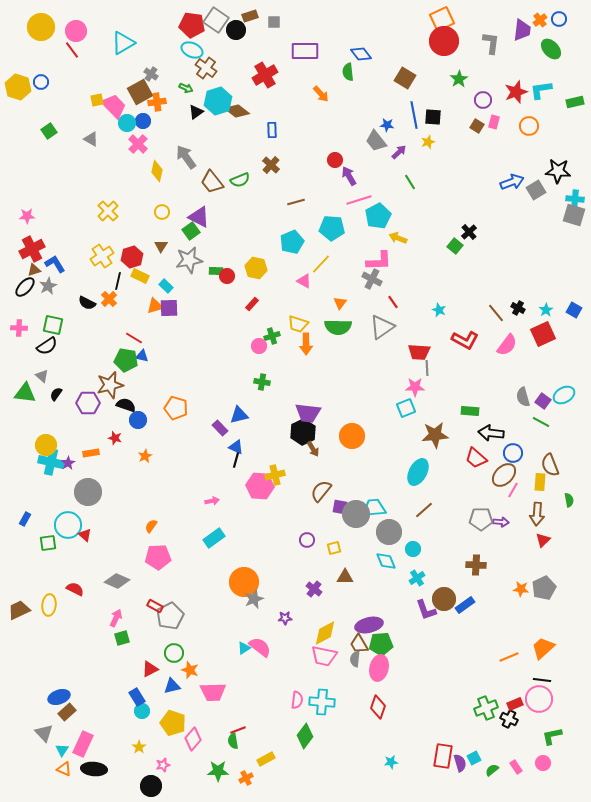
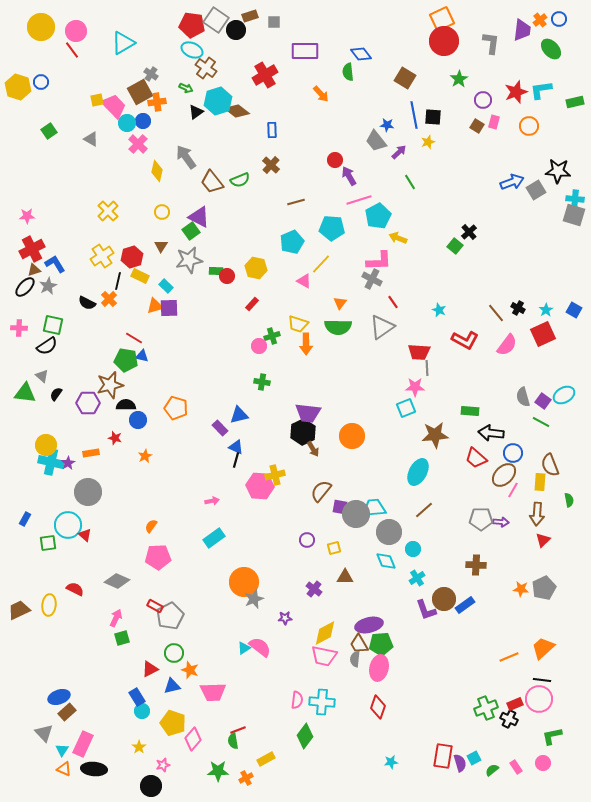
black semicircle at (126, 405): rotated 18 degrees counterclockwise
